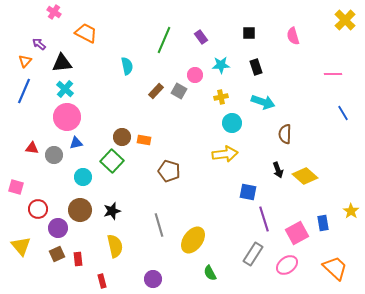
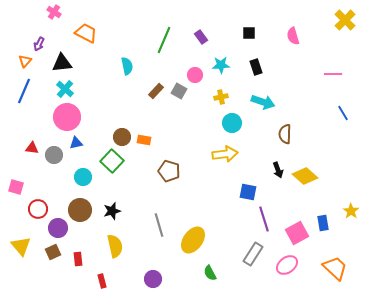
purple arrow at (39, 44): rotated 104 degrees counterclockwise
brown square at (57, 254): moved 4 px left, 2 px up
